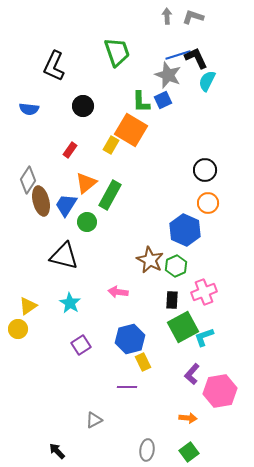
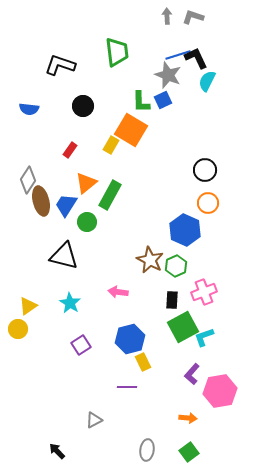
green trapezoid at (117, 52): rotated 12 degrees clockwise
black L-shape at (54, 66): moved 6 px right, 1 px up; rotated 84 degrees clockwise
